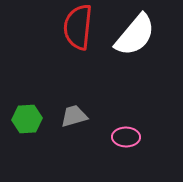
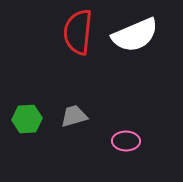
red semicircle: moved 5 px down
white semicircle: rotated 27 degrees clockwise
pink ellipse: moved 4 px down
